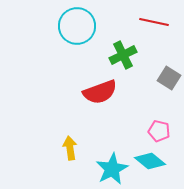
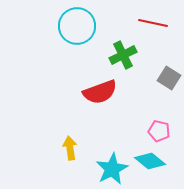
red line: moved 1 px left, 1 px down
